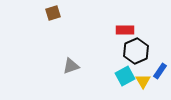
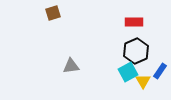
red rectangle: moved 9 px right, 8 px up
gray triangle: rotated 12 degrees clockwise
cyan square: moved 3 px right, 4 px up
